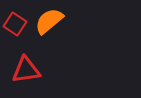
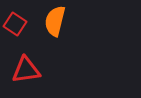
orange semicircle: moved 6 px right; rotated 36 degrees counterclockwise
